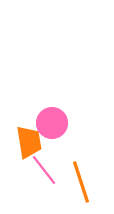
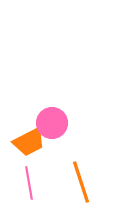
orange trapezoid: rotated 72 degrees clockwise
pink line: moved 15 px left, 13 px down; rotated 28 degrees clockwise
